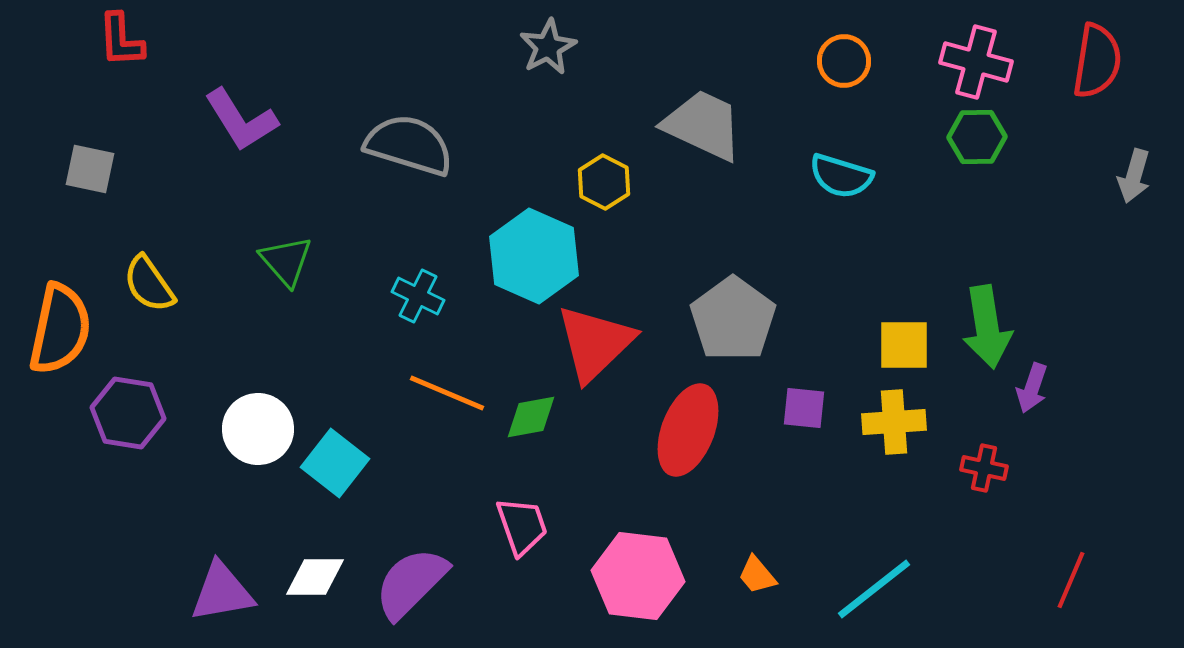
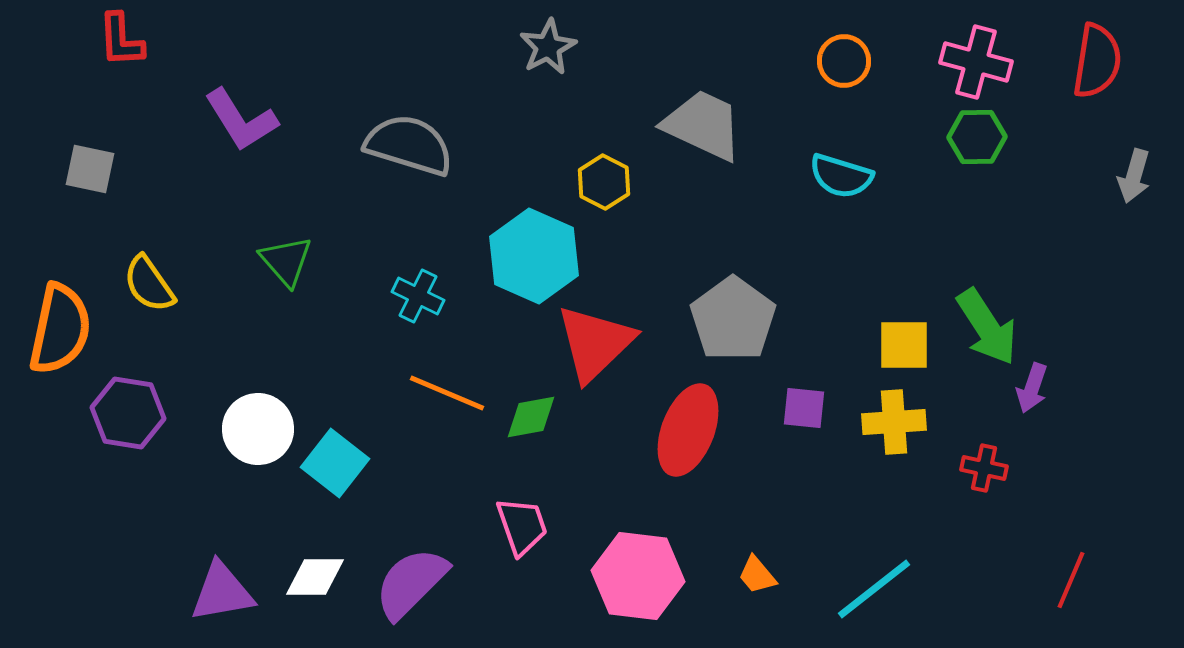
green arrow: rotated 24 degrees counterclockwise
